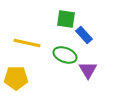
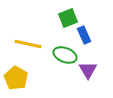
green square: moved 2 px right, 1 px up; rotated 30 degrees counterclockwise
blue rectangle: rotated 18 degrees clockwise
yellow line: moved 1 px right, 1 px down
yellow pentagon: rotated 30 degrees clockwise
